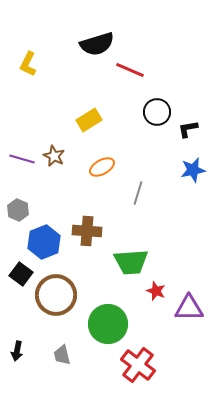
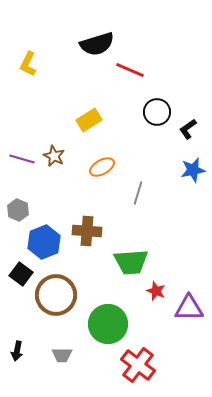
black L-shape: rotated 25 degrees counterclockwise
gray trapezoid: rotated 75 degrees counterclockwise
